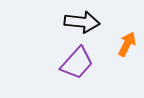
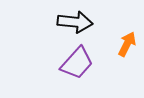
black arrow: moved 7 px left
